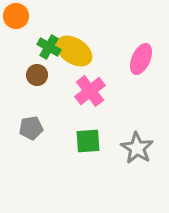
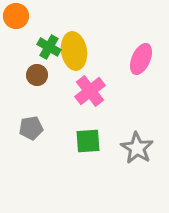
yellow ellipse: rotated 48 degrees clockwise
